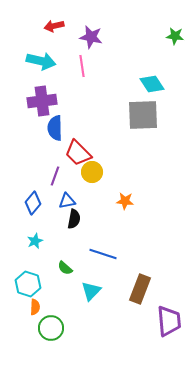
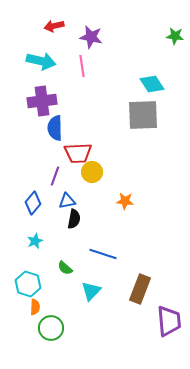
red trapezoid: rotated 48 degrees counterclockwise
